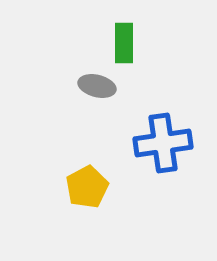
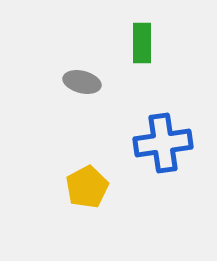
green rectangle: moved 18 px right
gray ellipse: moved 15 px left, 4 px up
